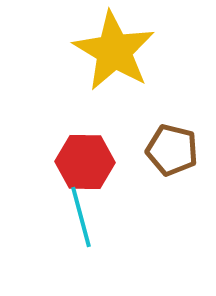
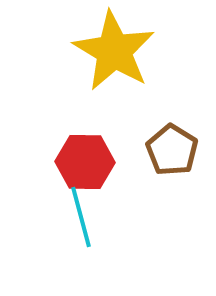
brown pentagon: rotated 18 degrees clockwise
